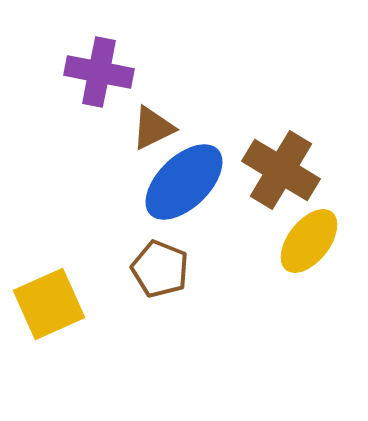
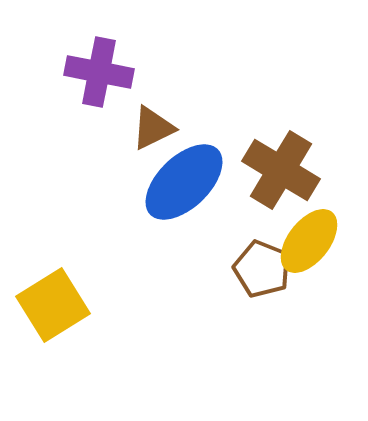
brown pentagon: moved 102 px right
yellow square: moved 4 px right, 1 px down; rotated 8 degrees counterclockwise
